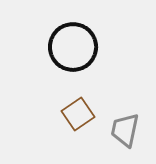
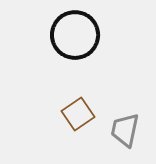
black circle: moved 2 px right, 12 px up
